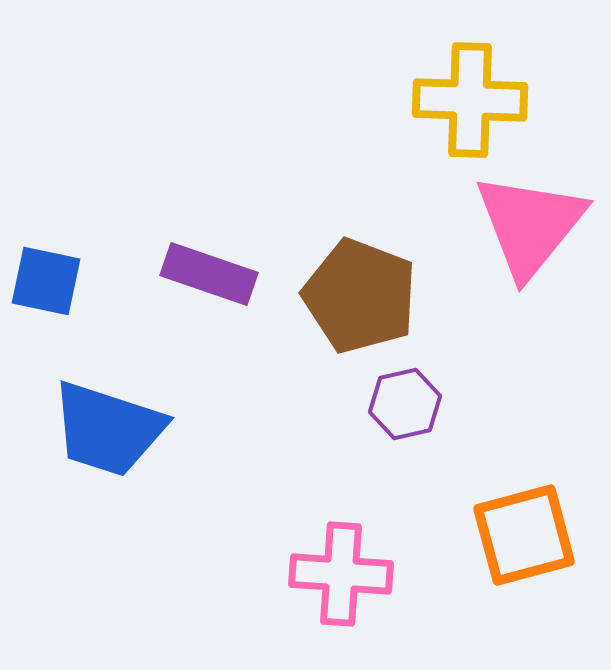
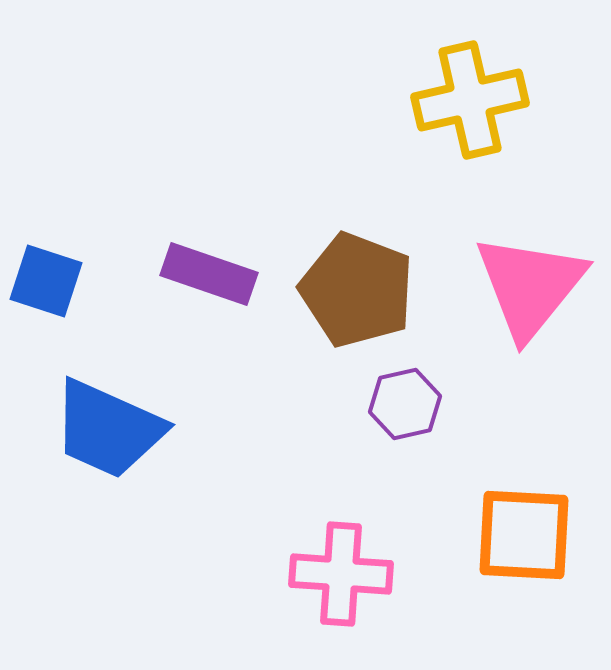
yellow cross: rotated 15 degrees counterclockwise
pink triangle: moved 61 px down
blue square: rotated 6 degrees clockwise
brown pentagon: moved 3 px left, 6 px up
blue trapezoid: rotated 6 degrees clockwise
orange square: rotated 18 degrees clockwise
